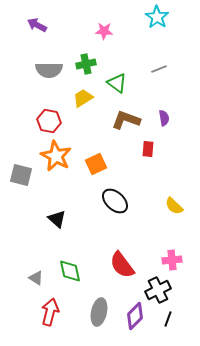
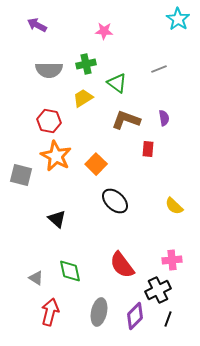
cyan star: moved 21 px right, 2 px down
orange square: rotated 20 degrees counterclockwise
